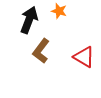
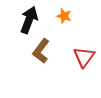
orange star: moved 5 px right, 5 px down
red triangle: rotated 35 degrees clockwise
